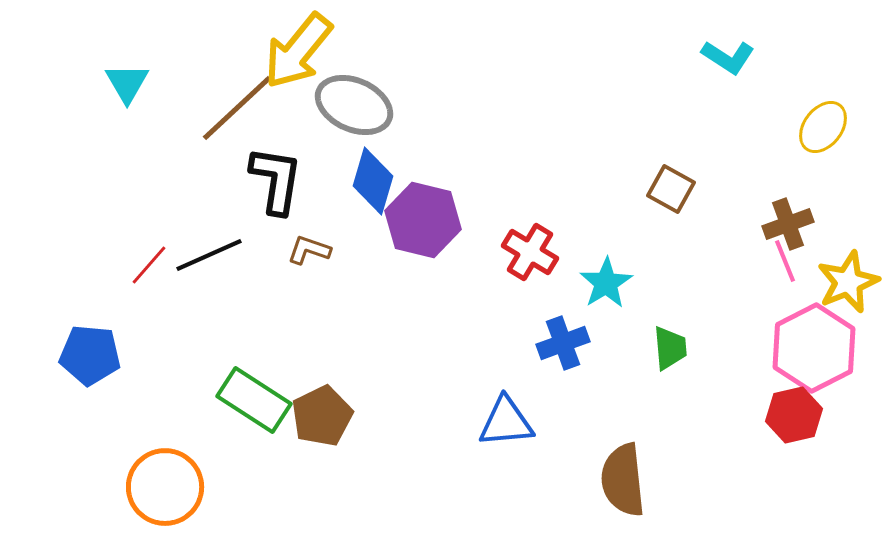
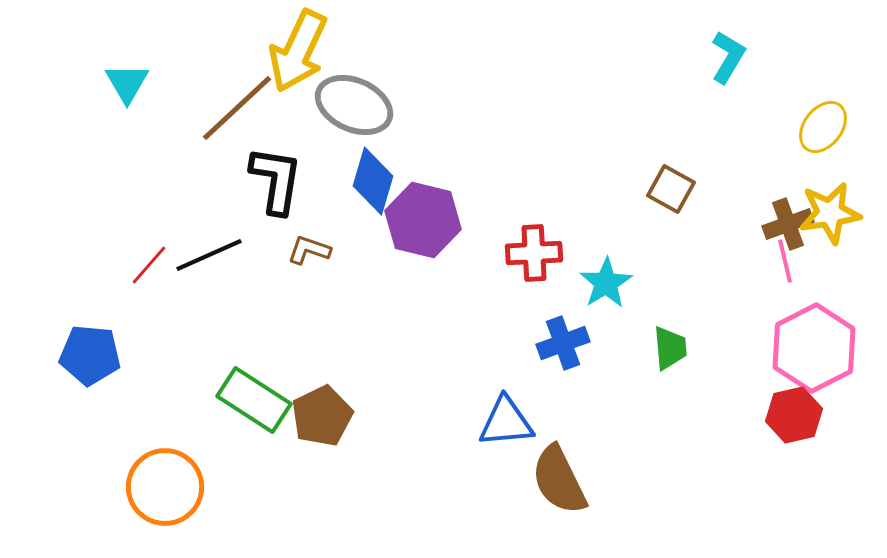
yellow arrow: rotated 14 degrees counterclockwise
cyan L-shape: rotated 92 degrees counterclockwise
red cross: moved 4 px right, 1 px down; rotated 34 degrees counterclockwise
pink line: rotated 9 degrees clockwise
yellow star: moved 18 px left, 69 px up; rotated 14 degrees clockwise
brown semicircle: moved 64 px left; rotated 20 degrees counterclockwise
